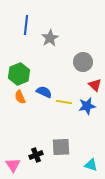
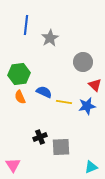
green hexagon: rotated 15 degrees clockwise
black cross: moved 4 px right, 18 px up
cyan triangle: moved 2 px down; rotated 40 degrees counterclockwise
